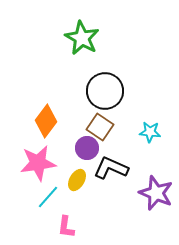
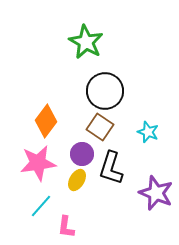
green star: moved 4 px right, 4 px down
cyan star: moved 2 px left; rotated 15 degrees clockwise
purple circle: moved 5 px left, 6 px down
black L-shape: rotated 96 degrees counterclockwise
cyan line: moved 7 px left, 9 px down
